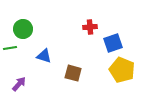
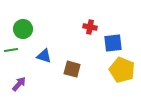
red cross: rotated 16 degrees clockwise
blue square: rotated 12 degrees clockwise
green line: moved 1 px right, 2 px down
brown square: moved 1 px left, 4 px up
